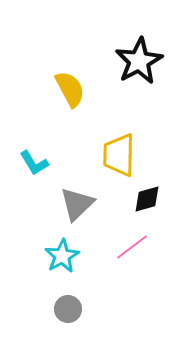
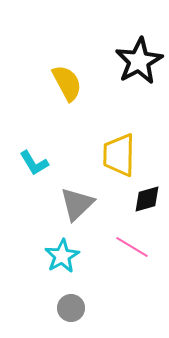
yellow semicircle: moved 3 px left, 6 px up
pink line: rotated 68 degrees clockwise
gray circle: moved 3 px right, 1 px up
